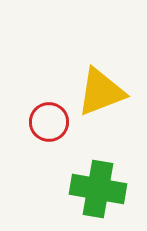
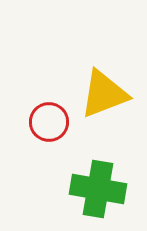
yellow triangle: moved 3 px right, 2 px down
